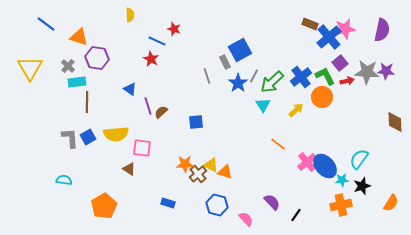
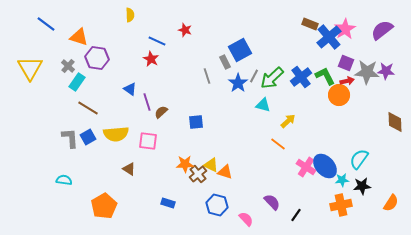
red star at (174, 29): moved 11 px right, 1 px down
pink star at (345, 29): rotated 20 degrees counterclockwise
purple semicircle at (382, 30): rotated 140 degrees counterclockwise
purple square at (340, 63): moved 6 px right; rotated 28 degrees counterclockwise
cyan rectangle at (77, 82): rotated 48 degrees counterclockwise
green arrow at (272, 82): moved 4 px up
orange circle at (322, 97): moved 17 px right, 2 px up
brown line at (87, 102): moved 1 px right, 6 px down; rotated 60 degrees counterclockwise
cyan triangle at (263, 105): rotated 42 degrees counterclockwise
purple line at (148, 106): moved 1 px left, 4 px up
yellow arrow at (296, 110): moved 8 px left, 11 px down
pink square at (142, 148): moved 6 px right, 7 px up
pink cross at (307, 162): moved 1 px left, 5 px down; rotated 18 degrees counterclockwise
black star at (362, 186): rotated 12 degrees clockwise
